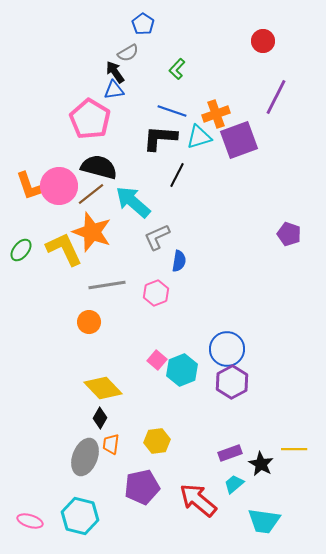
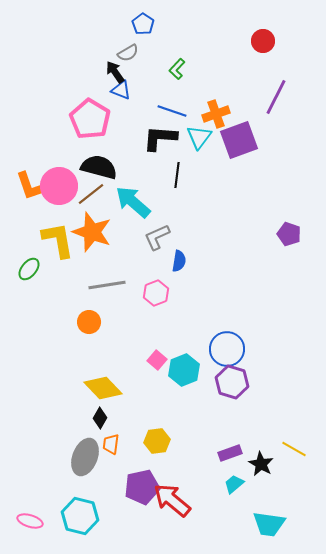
blue triangle at (114, 90): moved 7 px right; rotated 30 degrees clockwise
cyan triangle at (199, 137): rotated 36 degrees counterclockwise
black line at (177, 175): rotated 20 degrees counterclockwise
yellow L-shape at (64, 249): moved 6 px left, 9 px up; rotated 15 degrees clockwise
green ellipse at (21, 250): moved 8 px right, 19 px down
cyan hexagon at (182, 370): moved 2 px right
purple hexagon at (232, 382): rotated 16 degrees counterclockwise
yellow line at (294, 449): rotated 30 degrees clockwise
red arrow at (198, 500): moved 26 px left
cyan trapezoid at (264, 521): moved 5 px right, 3 px down
